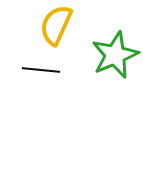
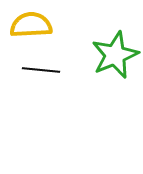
yellow semicircle: moved 25 px left; rotated 63 degrees clockwise
